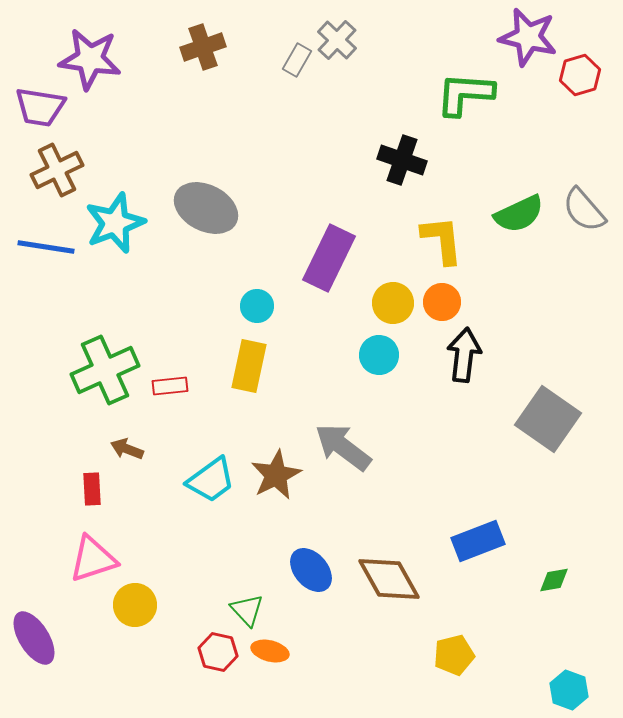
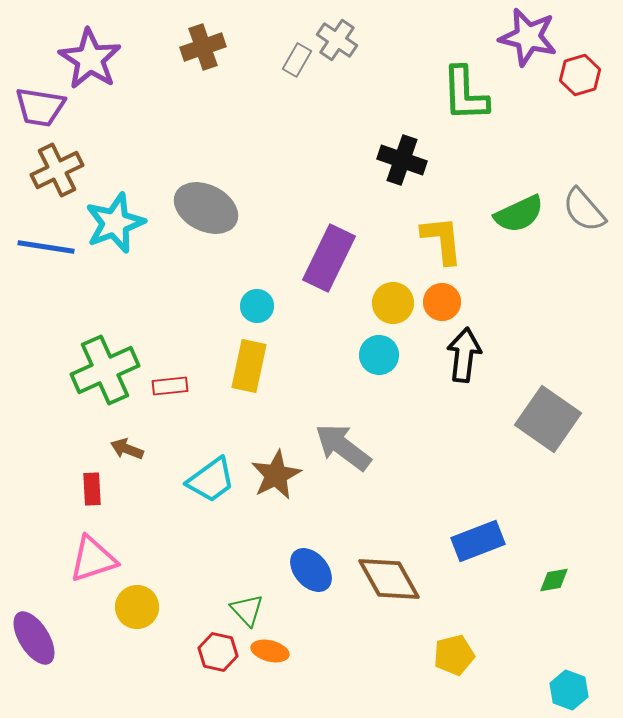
gray cross at (337, 40): rotated 9 degrees counterclockwise
purple star at (90, 59): rotated 24 degrees clockwise
green L-shape at (465, 94): rotated 96 degrees counterclockwise
yellow circle at (135, 605): moved 2 px right, 2 px down
